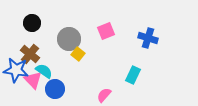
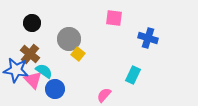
pink square: moved 8 px right, 13 px up; rotated 30 degrees clockwise
